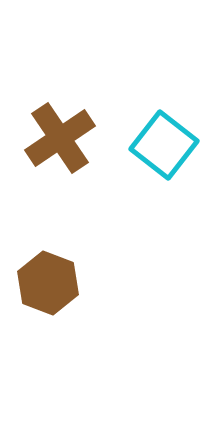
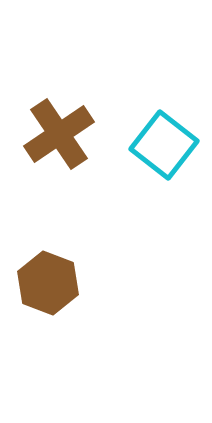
brown cross: moved 1 px left, 4 px up
